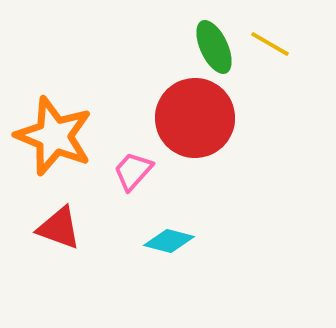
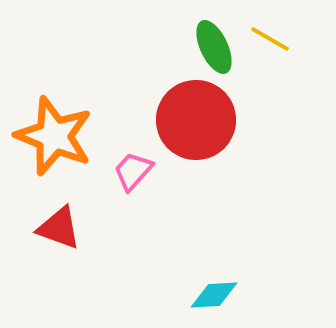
yellow line: moved 5 px up
red circle: moved 1 px right, 2 px down
cyan diamond: moved 45 px right, 54 px down; rotated 18 degrees counterclockwise
